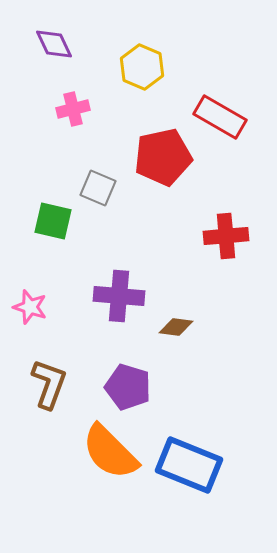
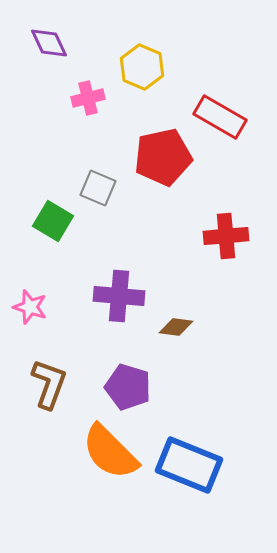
purple diamond: moved 5 px left, 1 px up
pink cross: moved 15 px right, 11 px up
green square: rotated 18 degrees clockwise
